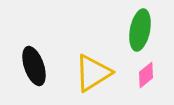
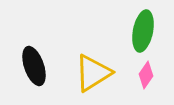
green ellipse: moved 3 px right, 1 px down
pink diamond: rotated 16 degrees counterclockwise
